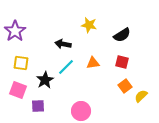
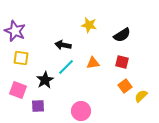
purple star: rotated 15 degrees counterclockwise
black arrow: moved 1 px down
yellow square: moved 5 px up
